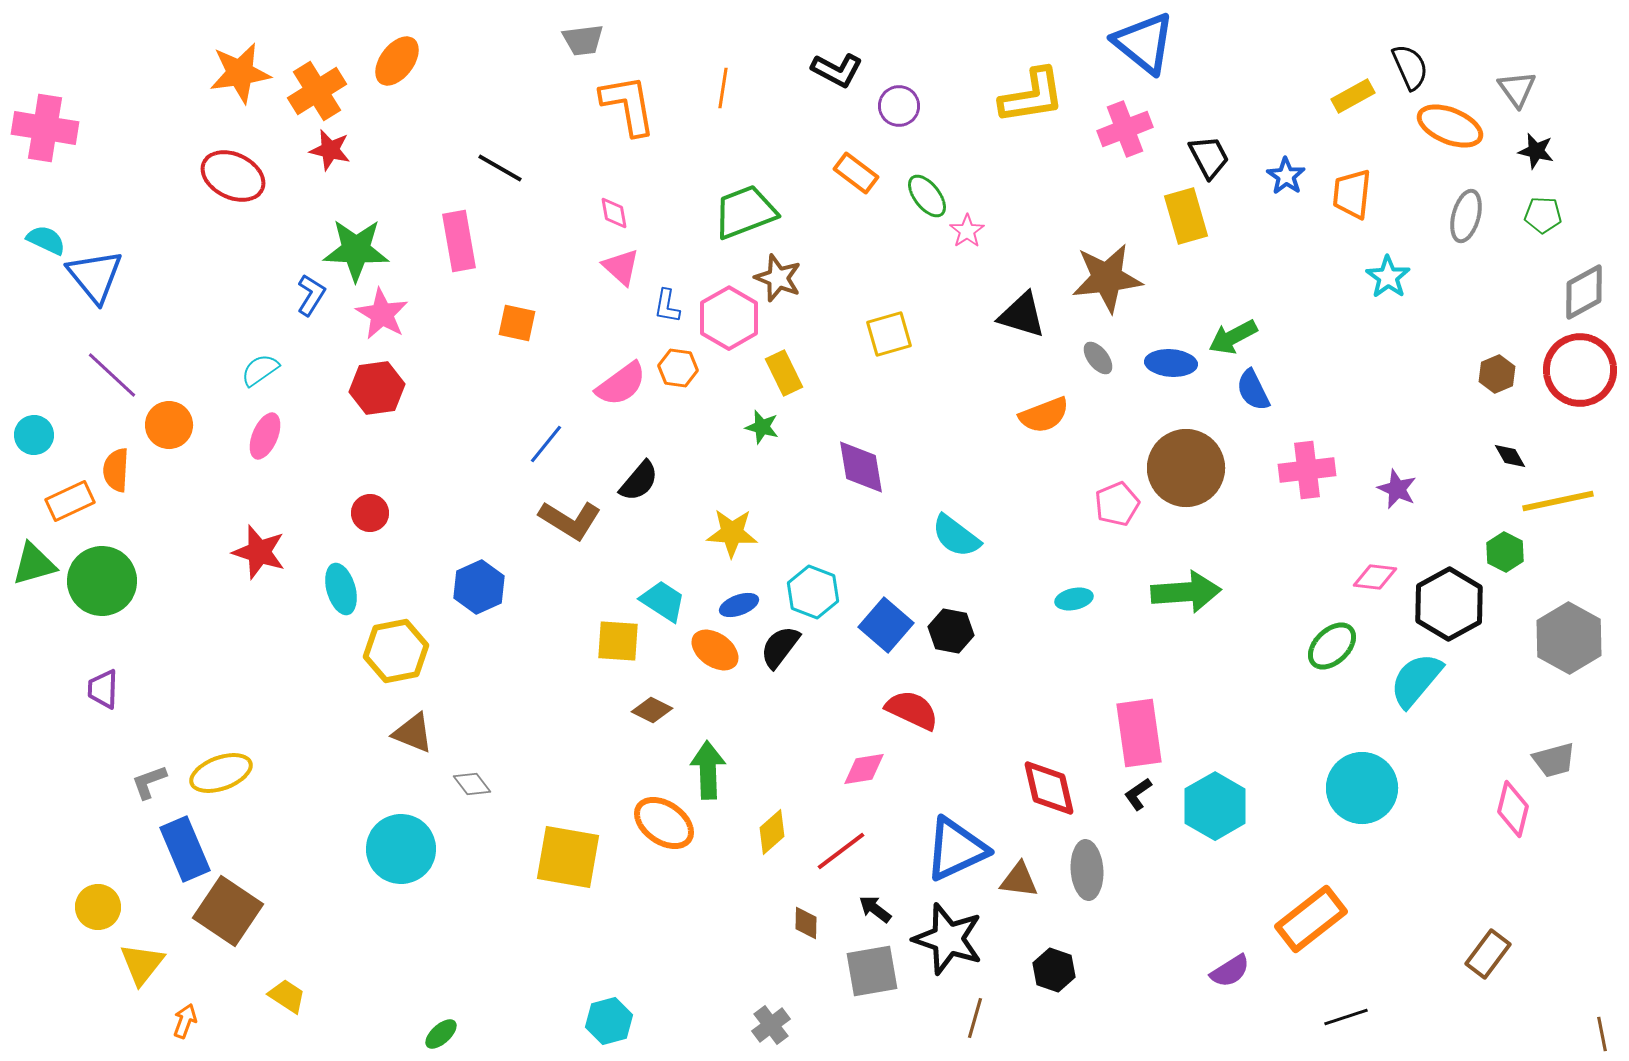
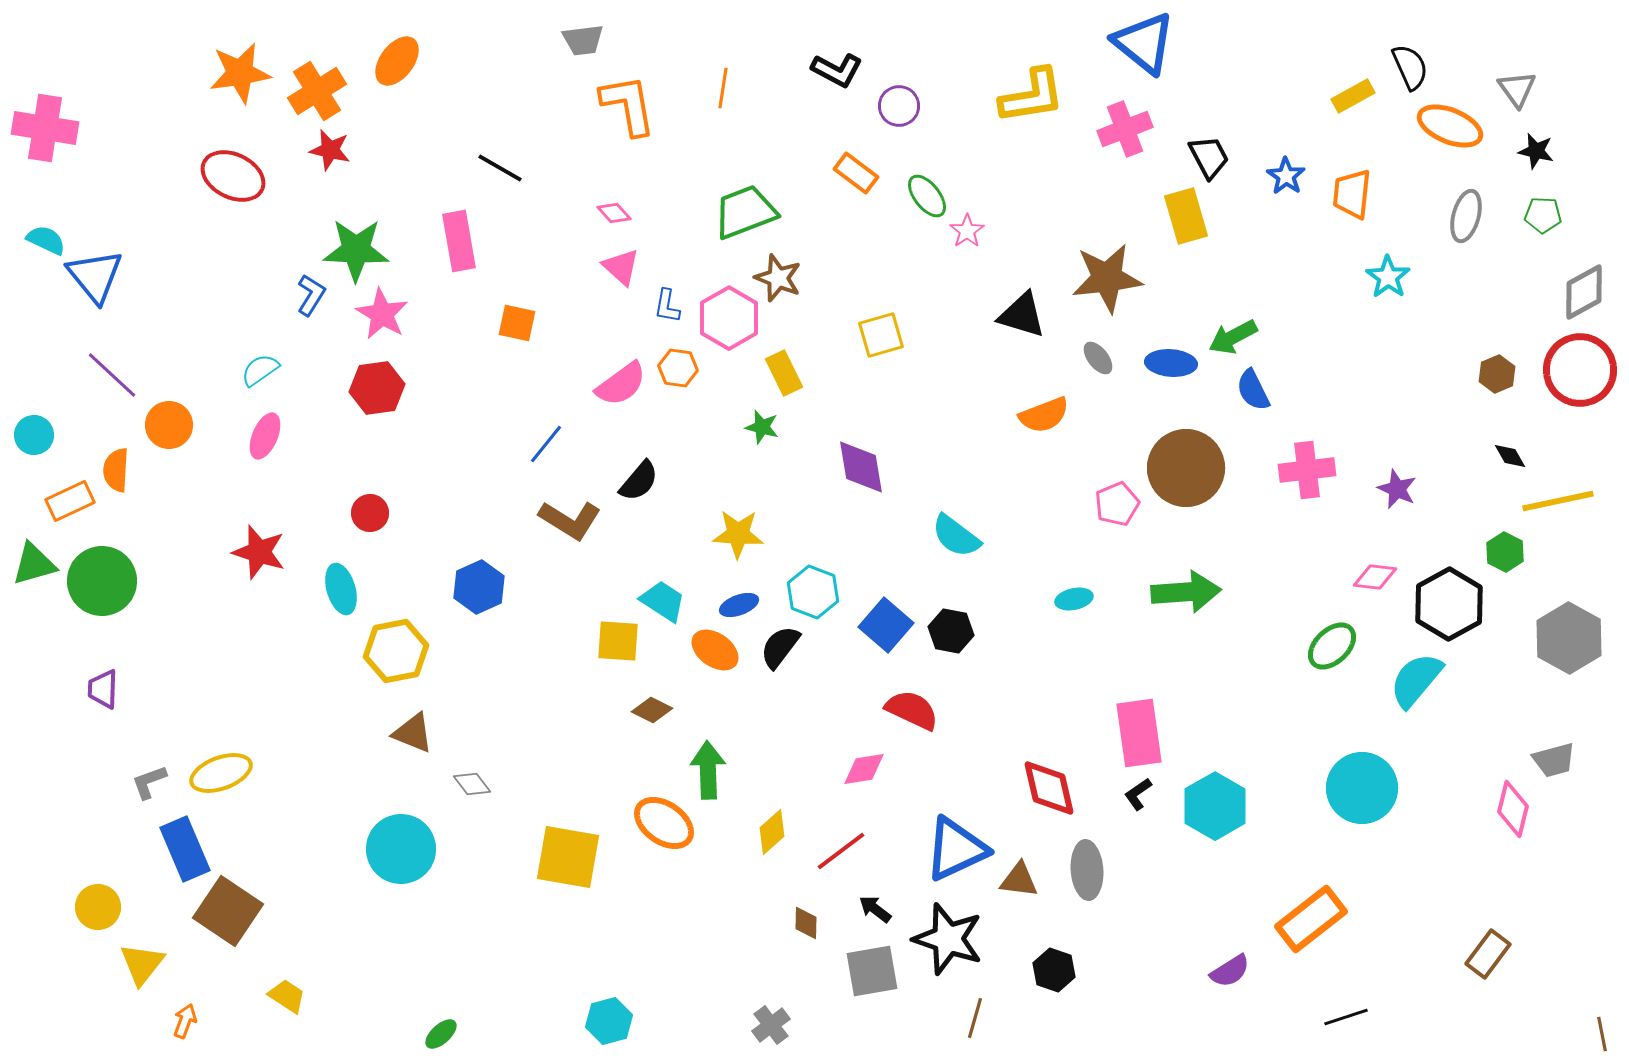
pink diamond at (614, 213): rotated 32 degrees counterclockwise
yellow square at (889, 334): moved 8 px left, 1 px down
yellow star at (732, 533): moved 6 px right, 1 px down
